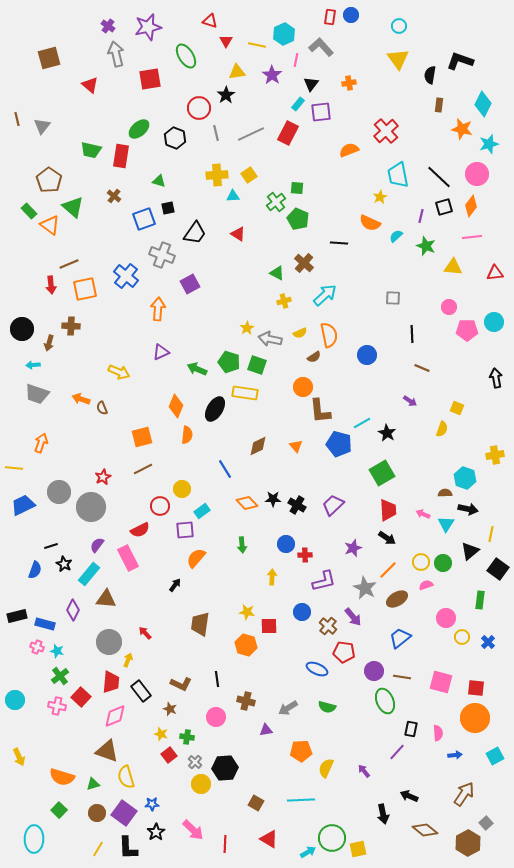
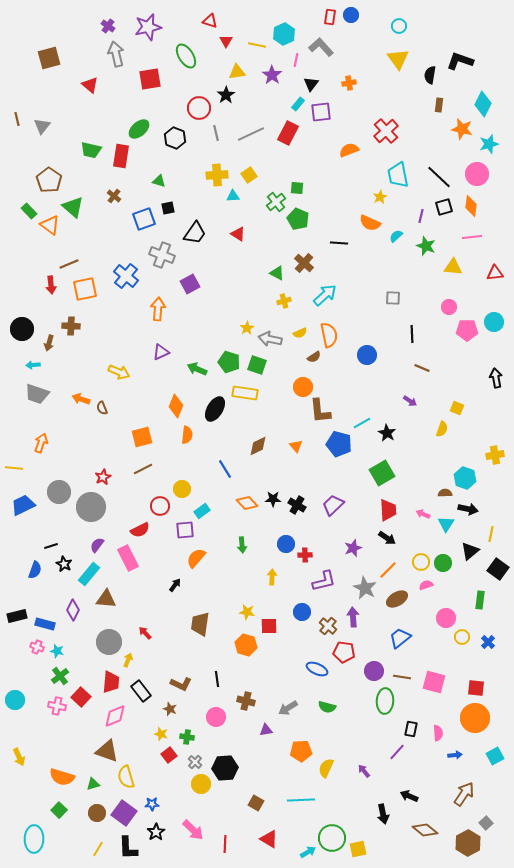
orange diamond at (471, 206): rotated 30 degrees counterclockwise
purple arrow at (353, 617): rotated 144 degrees counterclockwise
pink square at (441, 682): moved 7 px left
green ellipse at (385, 701): rotated 25 degrees clockwise
